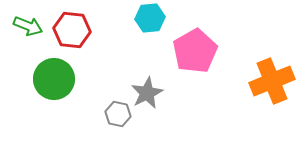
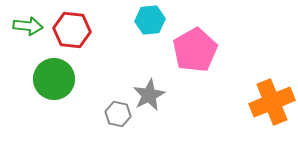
cyan hexagon: moved 2 px down
green arrow: rotated 16 degrees counterclockwise
pink pentagon: moved 1 px up
orange cross: moved 21 px down
gray star: moved 2 px right, 2 px down
